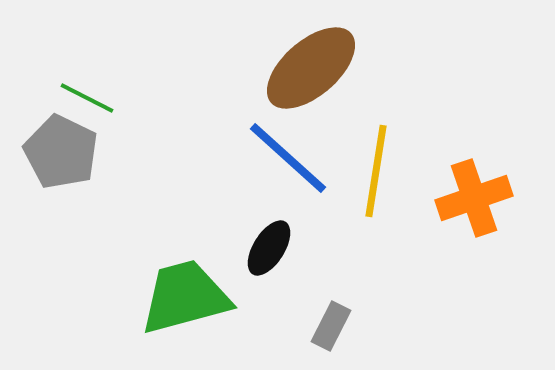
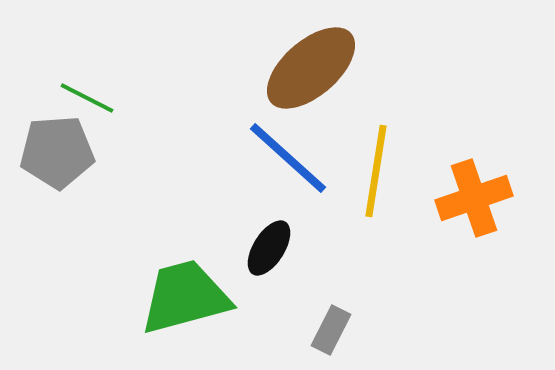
gray pentagon: moved 4 px left; rotated 30 degrees counterclockwise
gray rectangle: moved 4 px down
